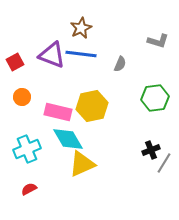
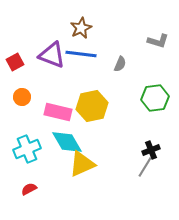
cyan diamond: moved 1 px left, 3 px down
gray line: moved 19 px left, 4 px down
